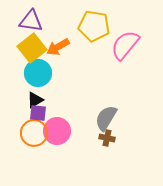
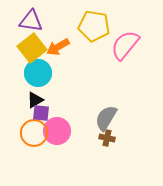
purple square: moved 3 px right
